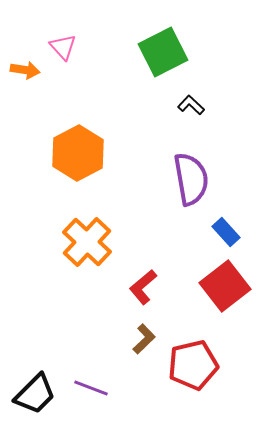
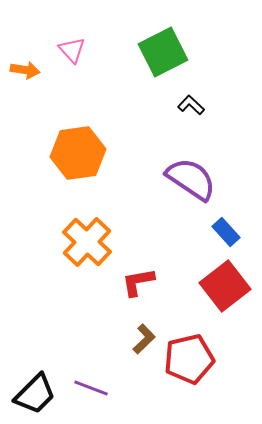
pink triangle: moved 9 px right, 3 px down
orange hexagon: rotated 20 degrees clockwise
purple semicircle: rotated 46 degrees counterclockwise
red L-shape: moved 5 px left, 5 px up; rotated 30 degrees clockwise
red pentagon: moved 4 px left, 6 px up
